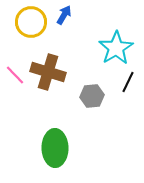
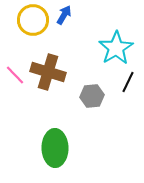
yellow circle: moved 2 px right, 2 px up
